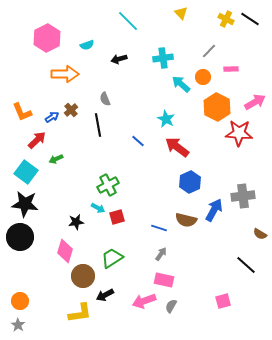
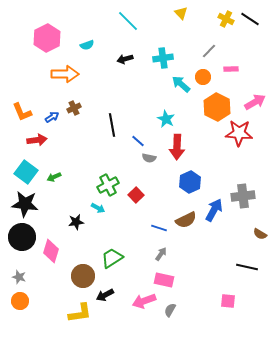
black arrow at (119, 59): moved 6 px right
gray semicircle at (105, 99): moved 44 px right, 59 px down; rotated 56 degrees counterclockwise
brown cross at (71, 110): moved 3 px right, 2 px up; rotated 16 degrees clockwise
black line at (98, 125): moved 14 px right
red arrow at (37, 140): rotated 36 degrees clockwise
red arrow at (177, 147): rotated 125 degrees counterclockwise
green arrow at (56, 159): moved 2 px left, 18 px down
red square at (117, 217): moved 19 px right, 22 px up; rotated 28 degrees counterclockwise
brown semicircle at (186, 220): rotated 40 degrees counterclockwise
black circle at (20, 237): moved 2 px right
pink diamond at (65, 251): moved 14 px left
black line at (246, 265): moved 1 px right, 2 px down; rotated 30 degrees counterclockwise
pink square at (223, 301): moved 5 px right; rotated 21 degrees clockwise
gray semicircle at (171, 306): moved 1 px left, 4 px down
gray star at (18, 325): moved 1 px right, 48 px up; rotated 16 degrees counterclockwise
